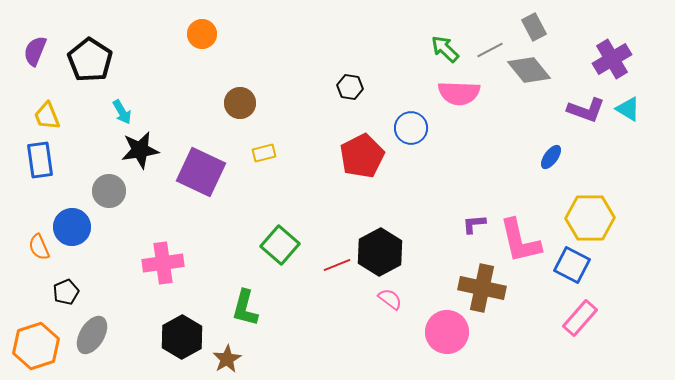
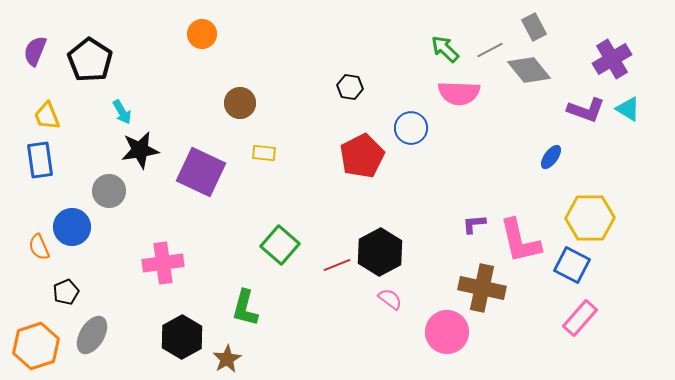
yellow rectangle at (264, 153): rotated 20 degrees clockwise
